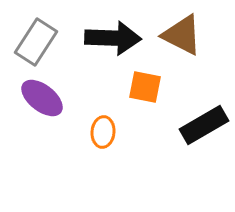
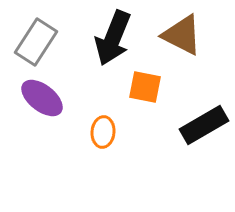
black arrow: rotated 110 degrees clockwise
